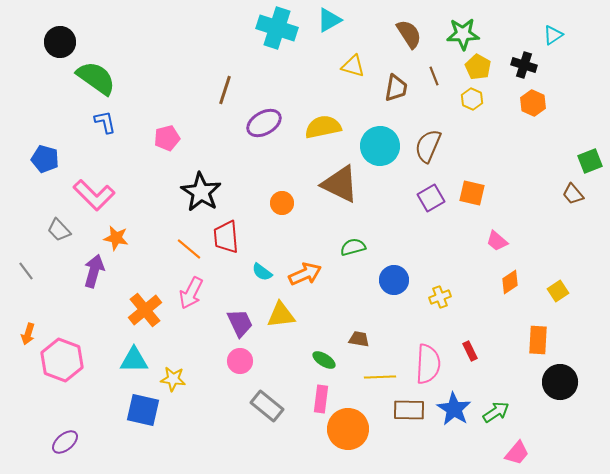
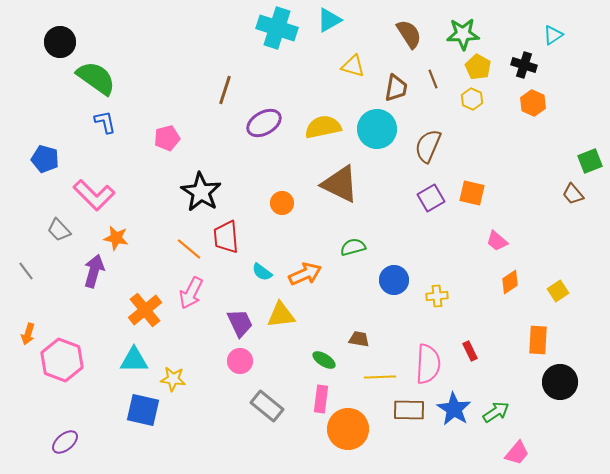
brown line at (434, 76): moved 1 px left, 3 px down
cyan circle at (380, 146): moved 3 px left, 17 px up
yellow cross at (440, 297): moved 3 px left, 1 px up; rotated 15 degrees clockwise
